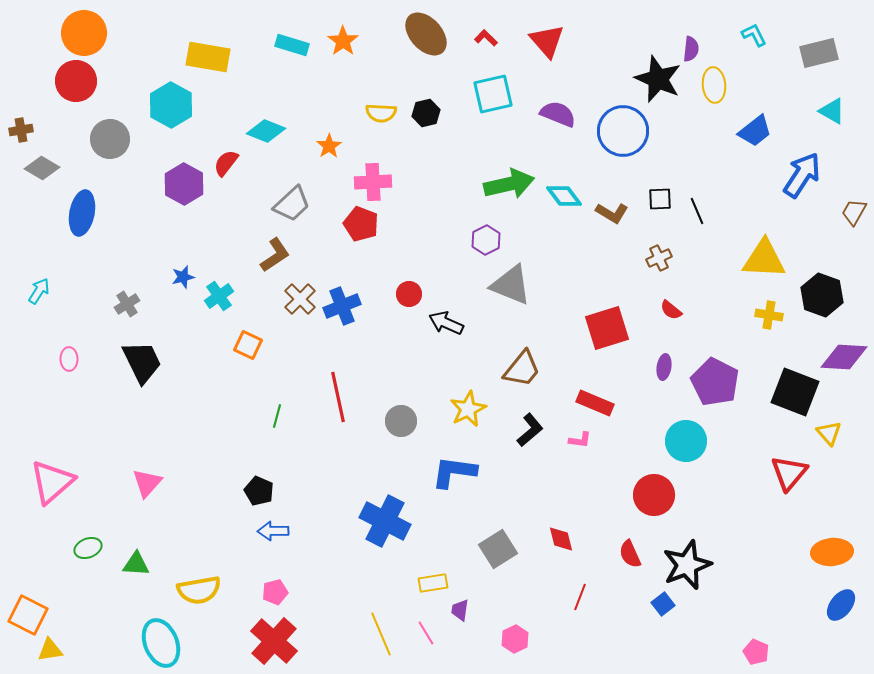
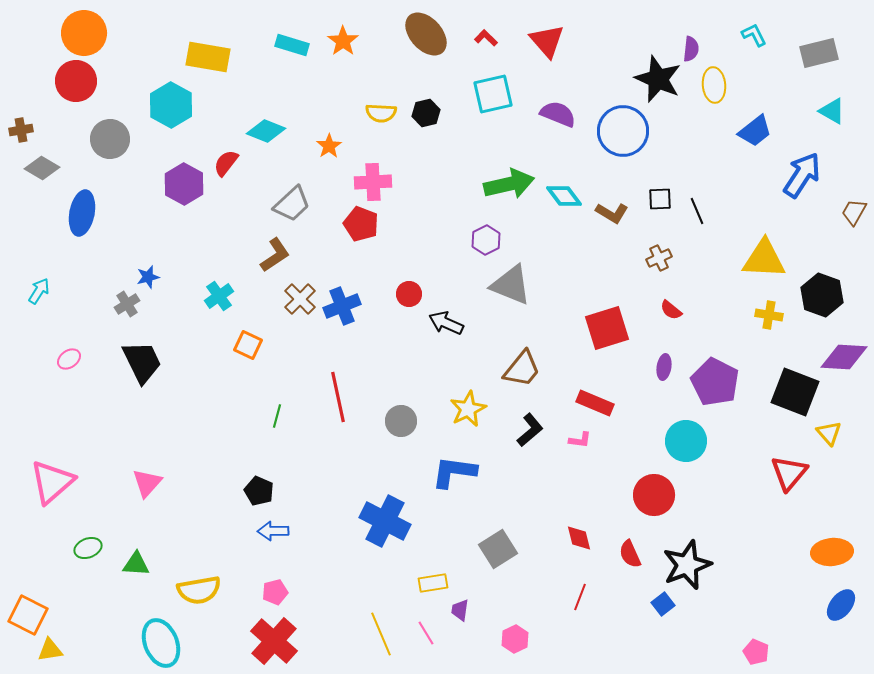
blue star at (183, 277): moved 35 px left
pink ellipse at (69, 359): rotated 55 degrees clockwise
red diamond at (561, 539): moved 18 px right, 1 px up
